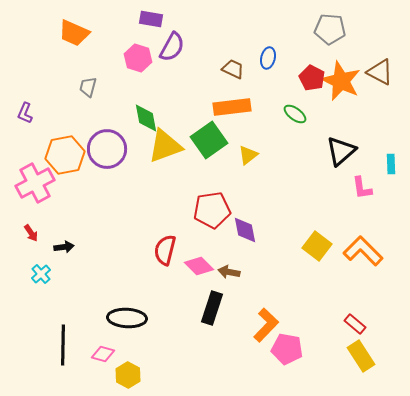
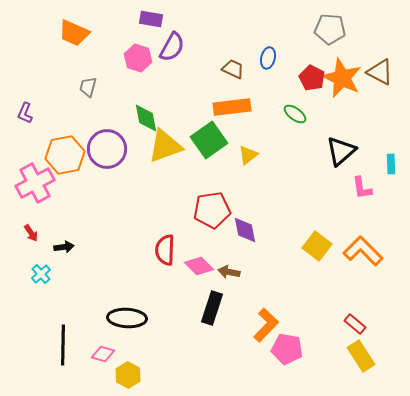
orange star at (341, 81): moved 1 px right, 3 px up
red semicircle at (165, 250): rotated 12 degrees counterclockwise
